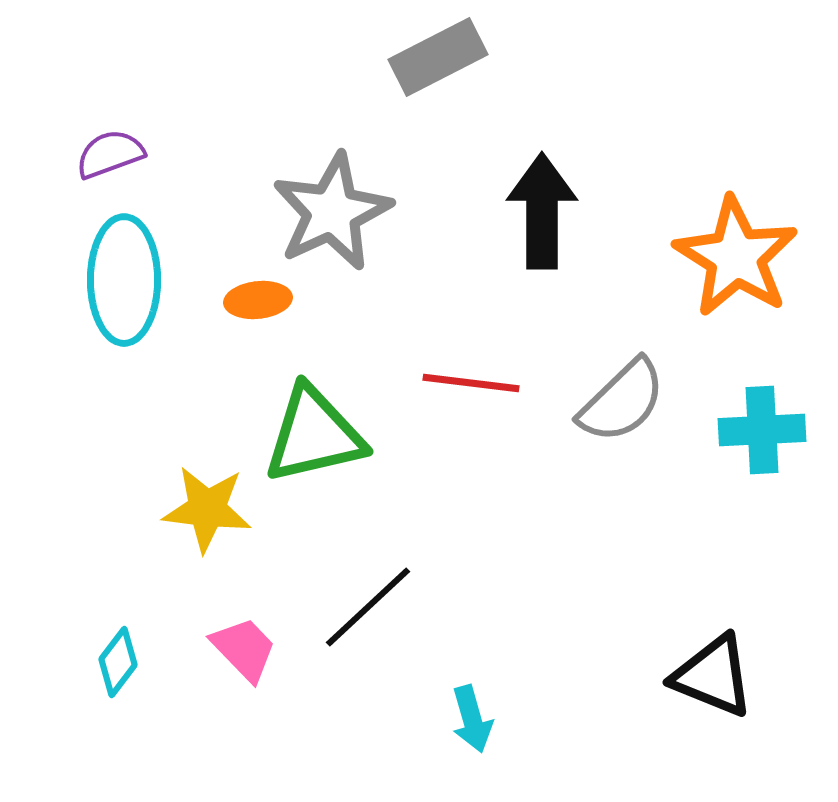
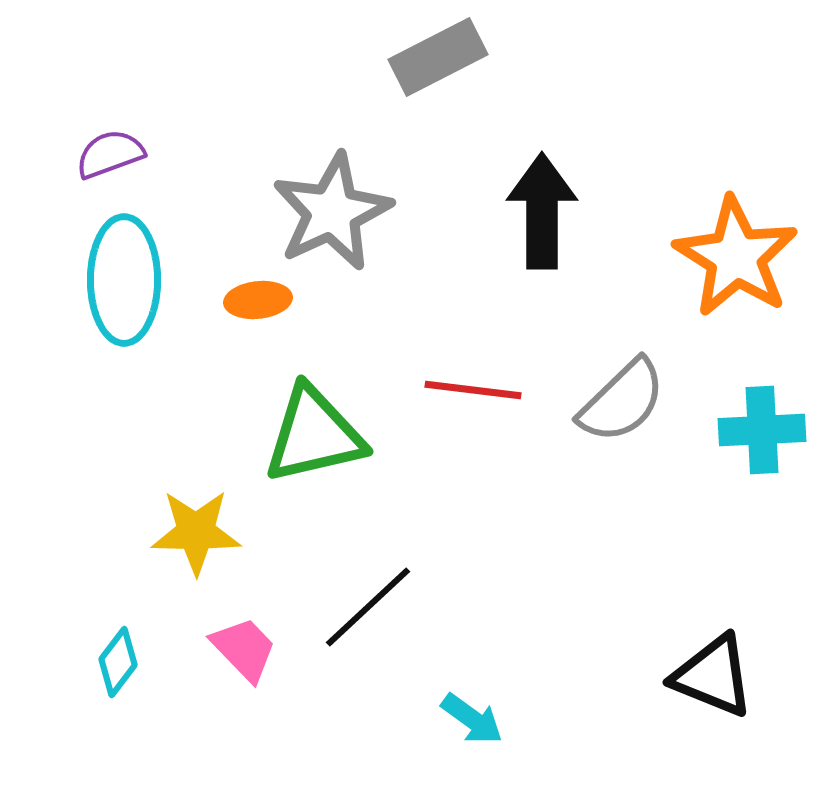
red line: moved 2 px right, 7 px down
yellow star: moved 11 px left, 23 px down; rotated 6 degrees counterclockwise
cyan arrow: rotated 38 degrees counterclockwise
